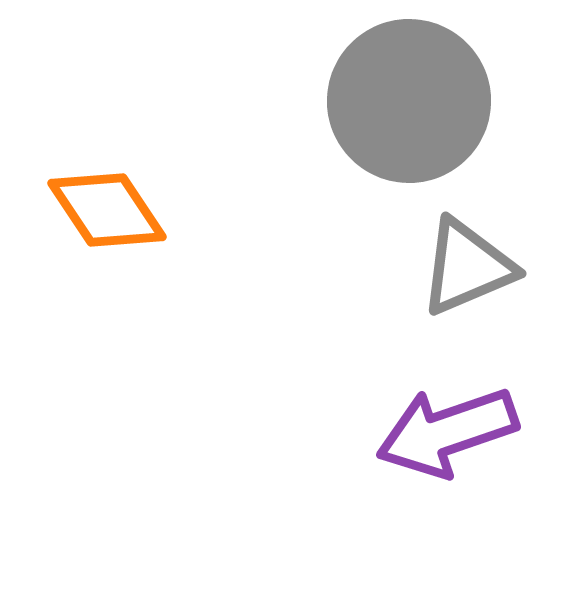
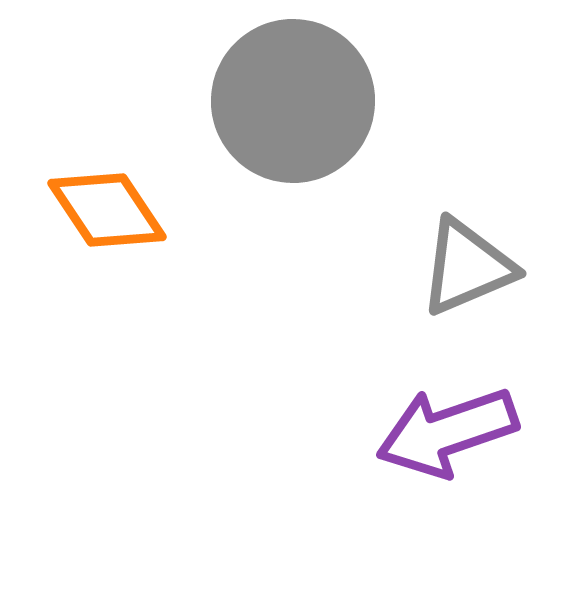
gray circle: moved 116 px left
